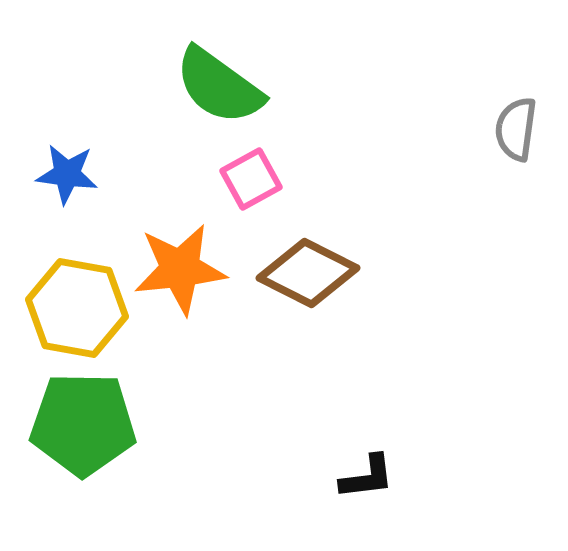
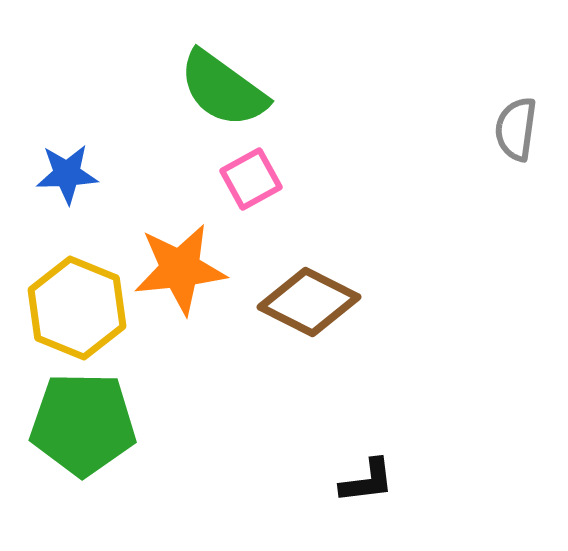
green semicircle: moved 4 px right, 3 px down
blue star: rotated 10 degrees counterclockwise
brown diamond: moved 1 px right, 29 px down
yellow hexagon: rotated 12 degrees clockwise
black L-shape: moved 4 px down
